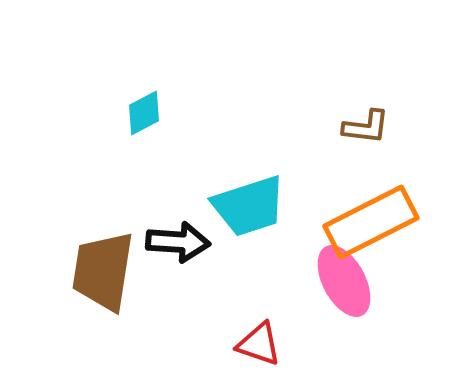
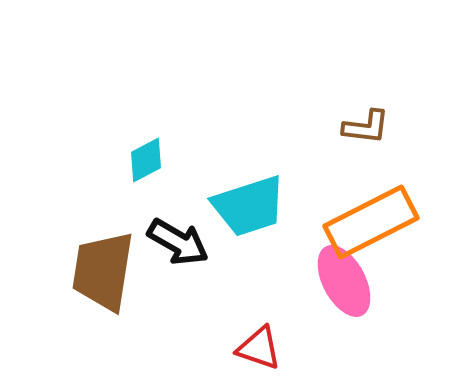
cyan diamond: moved 2 px right, 47 px down
black arrow: rotated 26 degrees clockwise
red triangle: moved 4 px down
